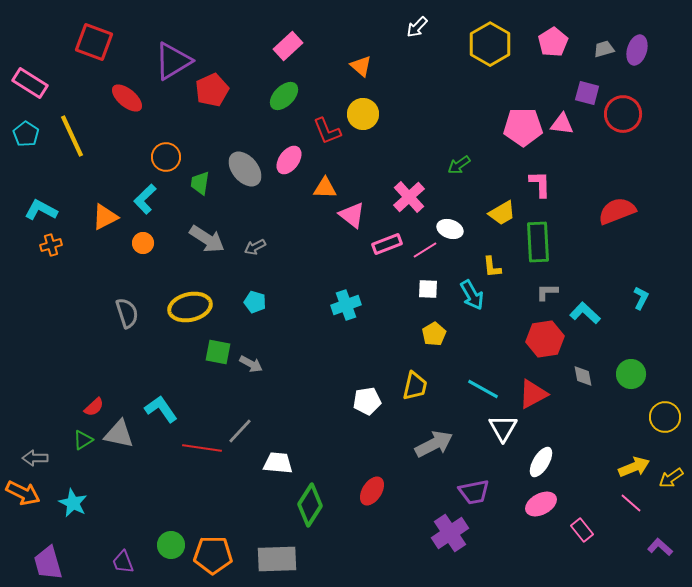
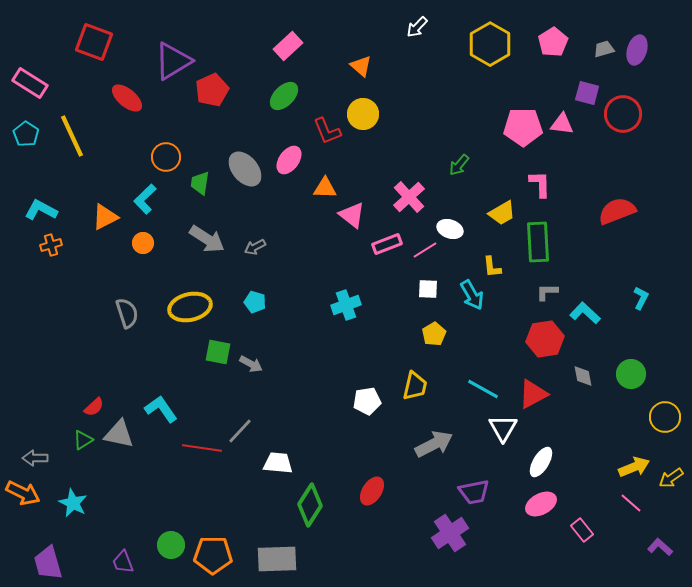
green arrow at (459, 165): rotated 15 degrees counterclockwise
